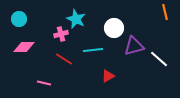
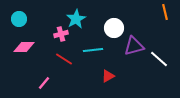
cyan star: rotated 18 degrees clockwise
pink line: rotated 64 degrees counterclockwise
